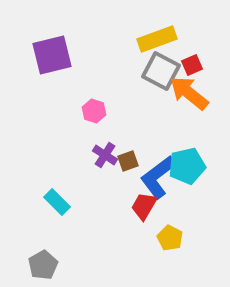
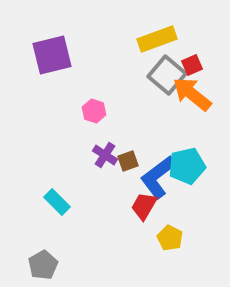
gray square: moved 6 px right, 4 px down; rotated 12 degrees clockwise
orange arrow: moved 3 px right, 1 px down
